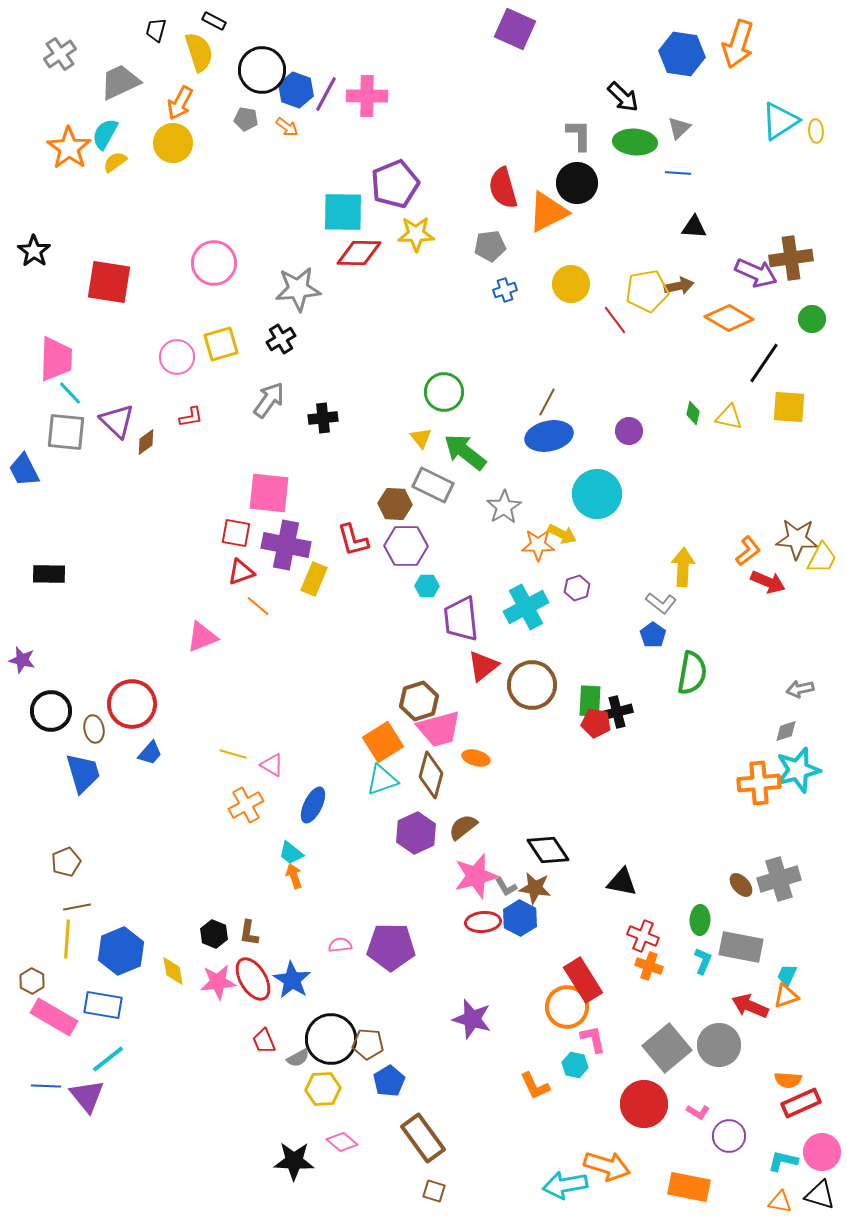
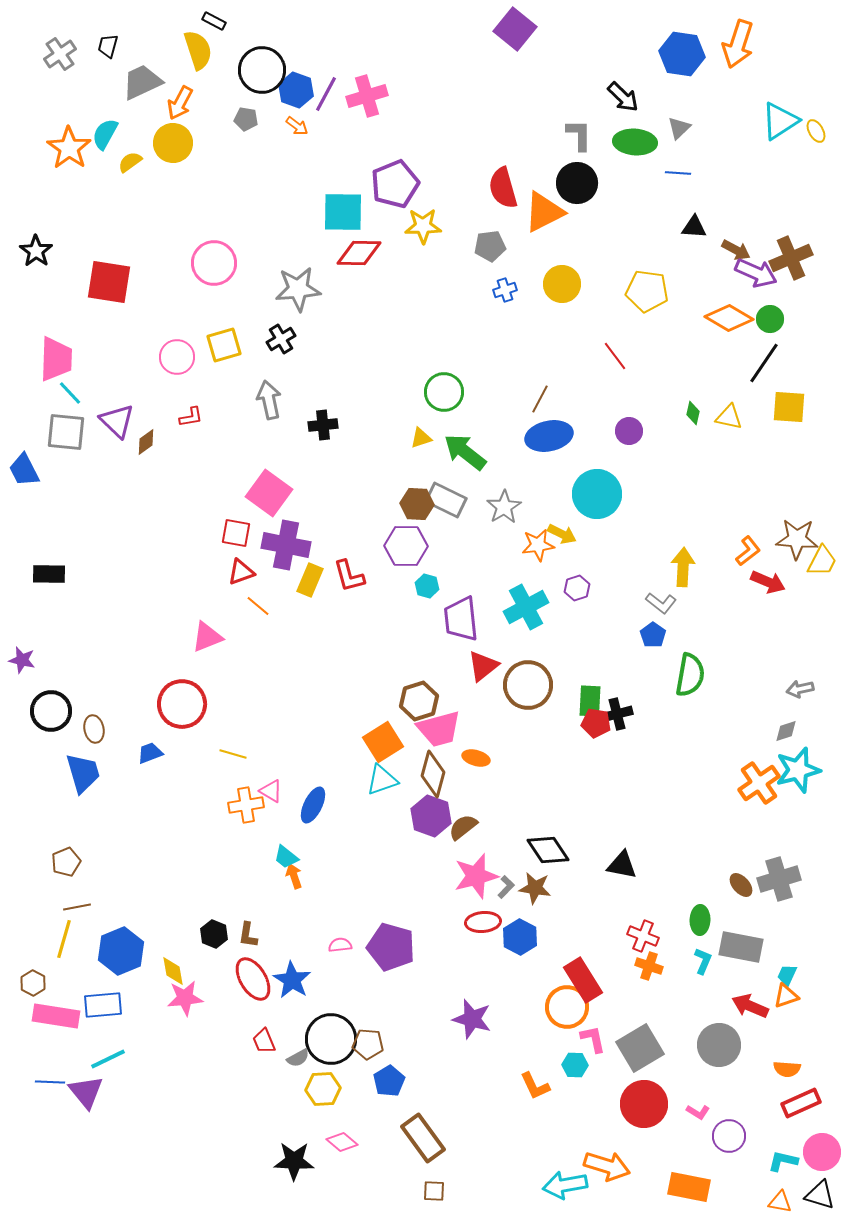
purple square at (515, 29): rotated 15 degrees clockwise
black trapezoid at (156, 30): moved 48 px left, 16 px down
yellow semicircle at (199, 52): moved 1 px left, 2 px up
gray trapezoid at (120, 82): moved 22 px right
pink cross at (367, 96): rotated 18 degrees counterclockwise
orange arrow at (287, 127): moved 10 px right, 1 px up
yellow ellipse at (816, 131): rotated 25 degrees counterclockwise
yellow semicircle at (115, 162): moved 15 px right
orange triangle at (548, 212): moved 4 px left
yellow star at (416, 234): moved 7 px right, 8 px up
black star at (34, 251): moved 2 px right
brown cross at (791, 258): rotated 15 degrees counterclockwise
yellow circle at (571, 284): moved 9 px left
brown arrow at (679, 286): moved 57 px right, 36 px up; rotated 40 degrees clockwise
yellow pentagon at (647, 291): rotated 18 degrees clockwise
green circle at (812, 319): moved 42 px left
red line at (615, 320): moved 36 px down
yellow square at (221, 344): moved 3 px right, 1 px down
gray arrow at (269, 400): rotated 48 degrees counterclockwise
brown line at (547, 402): moved 7 px left, 3 px up
black cross at (323, 418): moved 7 px down
yellow triangle at (421, 438): rotated 50 degrees clockwise
gray rectangle at (433, 485): moved 13 px right, 15 px down
pink square at (269, 493): rotated 30 degrees clockwise
brown hexagon at (395, 504): moved 22 px right
red L-shape at (353, 540): moved 4 px left, 36 px down
orange star at (538, 545): rotated 8 degrees counterclockwise
yellow trapezoid at (822, 558): moved 3 px down
yellow rectangle at (314, 579): moved 4 px left, 1 px down
cyan hexagon at (427, 586): rotated 15 degrees clockwise
pink triangle at (202, 637): moved 5 px right
green semicircle at (692, 673): moved 2 px left, 2 px down
brown circle at (532, 685): moved 4 px left
red circle at (132, 704): moved 50 px right
black cross at (617, 712): moved 2 px down
blue trapezoid at (150, 753): rotated 152 degrees counterclockwise
pink triangle at (272, 765): moved 1 px left, 26 px down
brown diamond at (431, 775): moved 2 px right, 1 px up
orange cross at (759, 783): rotated 30 degrees counterclockwise
orange cross at (246, 805): rotated 20 degrees clockwise
purple hexagon at (416, 833): moved 15 px right, 17 px up; rotated 15 degrees counterclockwise
cyan trapezoid at (291, 853): moved 5 px left, 4 px down
black triangle at (622, 882): moved 17 px up
gray L-shape at (506, 887): rotated 105 degrees counterclockwise
blue hexagon at (520, 918): moved 19 px down
brown L-shape at (249, 933): moved 1 px left, 2 px down
yellow line at (67, 939): moved 3 px left; rotated 12 degrees clockwise
purple pentagon at (391, 947): rotated 15 degrees clockwise
brown hexagon at (32, 981): moved 1 px right, 2 px down
pink star at (218, 982): moved 33 px left, 16 px down
blue rectangle at (103, 1005): rotated 15 degrees counterclockwise
pink rectangle at (54, 1017): moved 2 px right, 1 px up; rotated 21 degrees counterclockwise
gray square at (667, 1048): moved 27 px left; rotated 9 degrees clockwise
cyan line at (108, 1059): rotated 12 degrees clockwise
cyan hexagon at (575, 1065): rotated 10 degrees counterclockwise
orange semicircle at (788, 1080): moved 1 px left, 11 px up
blue line at (46, 1086): moved 4 px right, 4 px up
purple triangle at (87, 1096): moved 1 px left, 4 px up
brown square at (434, 1191): rotated 15 degrees counterclockwise
